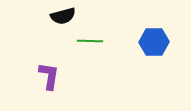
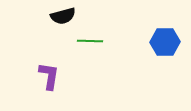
blue hexagon: moved 11 px right
